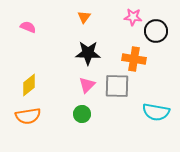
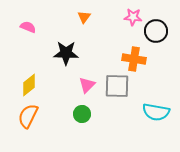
black star: moved 22 px left
orange semicircle: rotated 125 degrees clockwise
